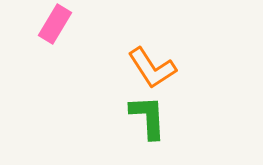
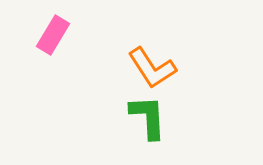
pink rectangle: moved 2 px left, 11 px down
